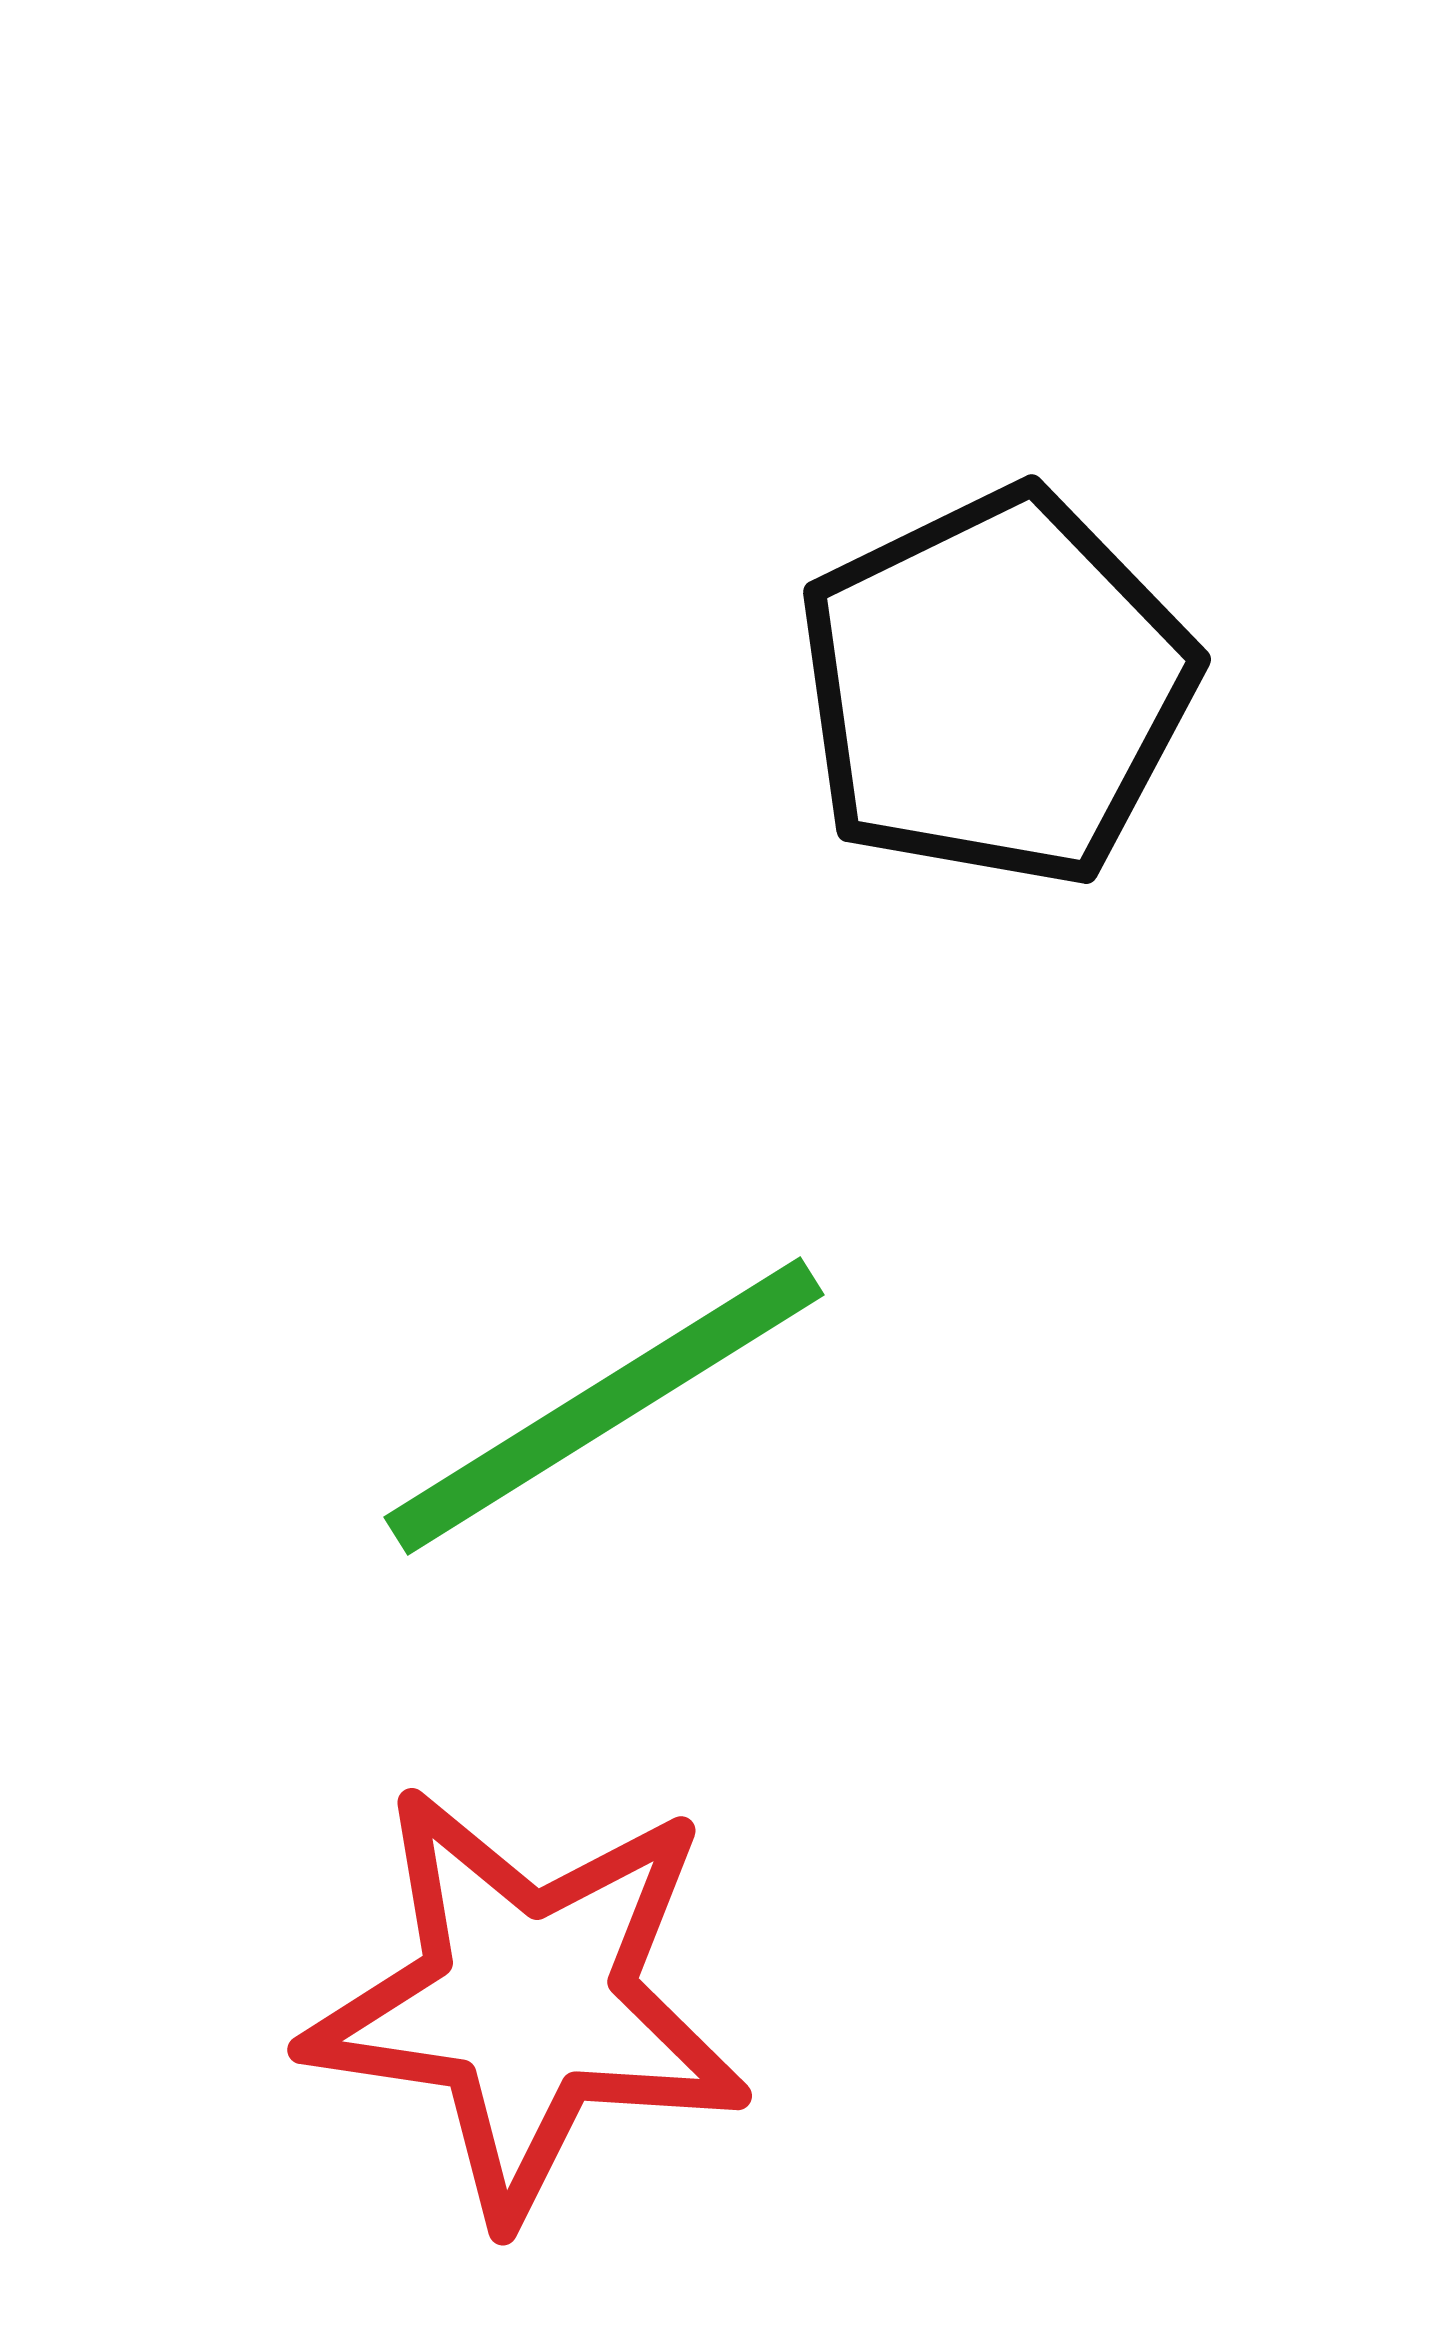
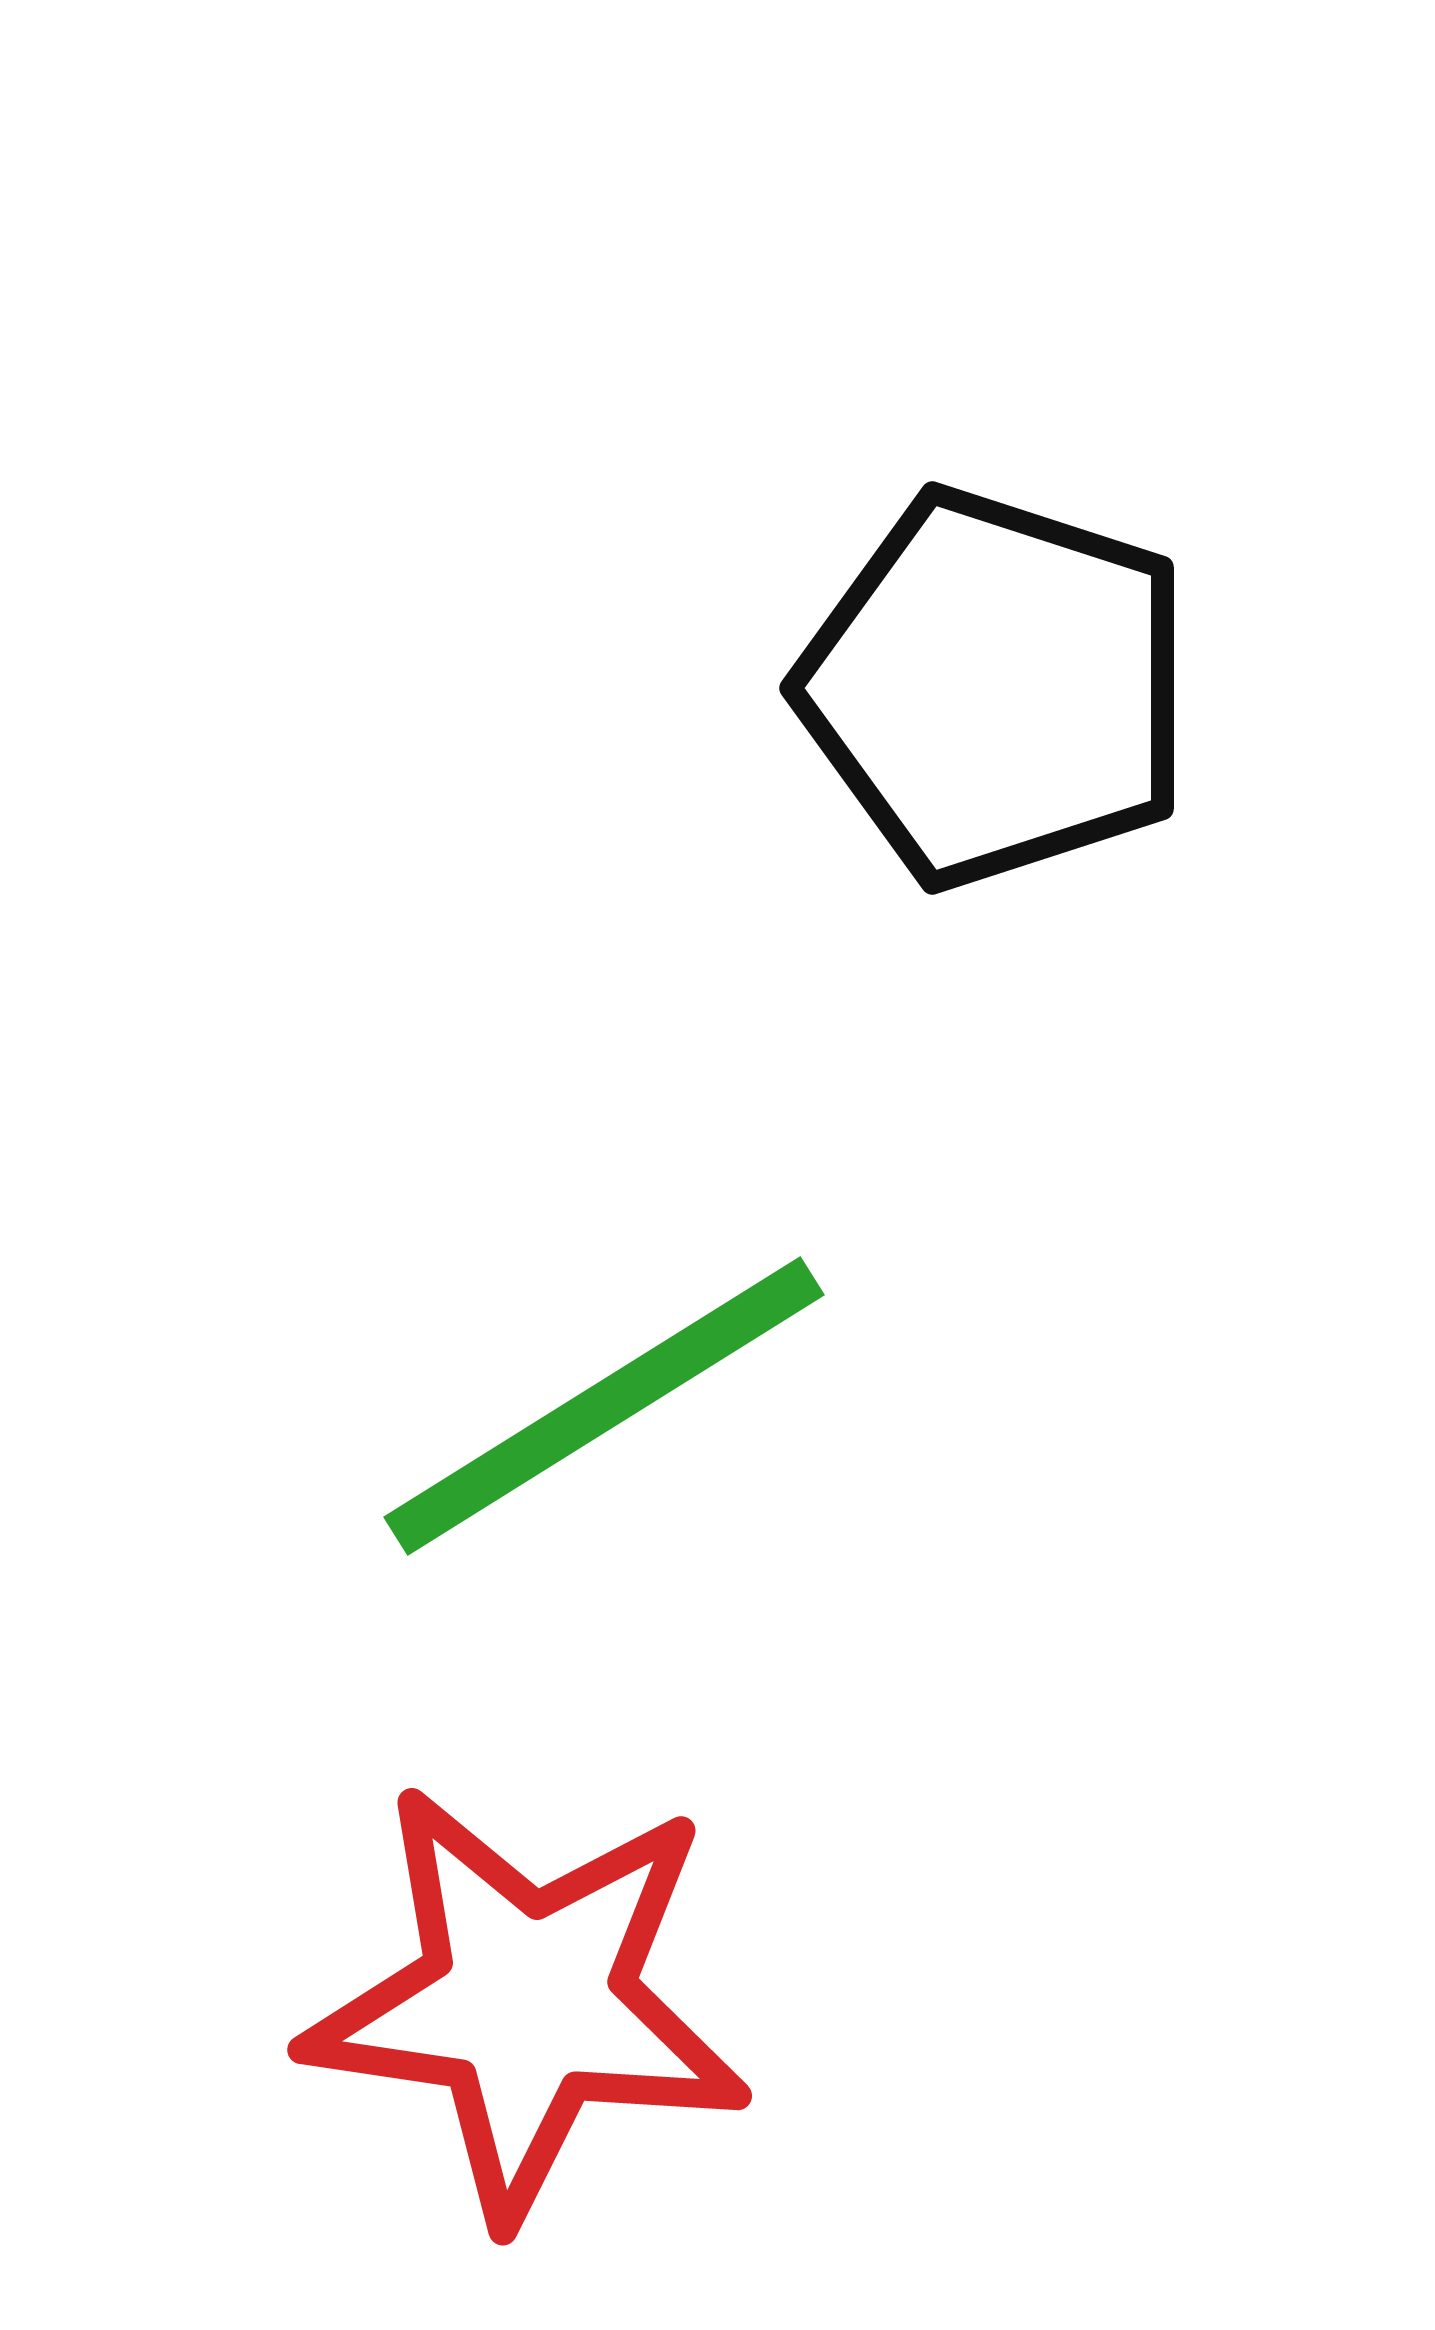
black pentagon: rotated 28 degrees counterclockwise
